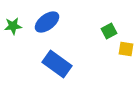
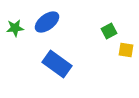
green star: moved 2 px right, 2 px down
yellow square: moved 1 px down
